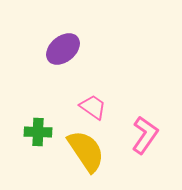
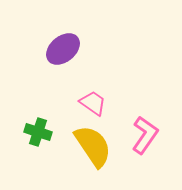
pink trapezoid: moved 4 px up
green cross: rotated 16 degrees clockwise
yellow semicircle: moved 7 px right, 5 px up
